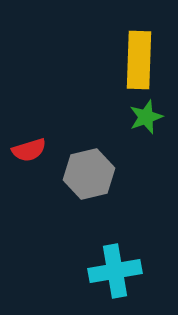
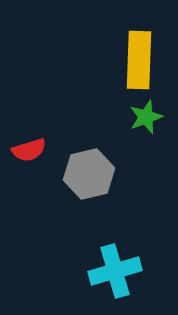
cyan cross: rotated 6 degrees counterclockwise
